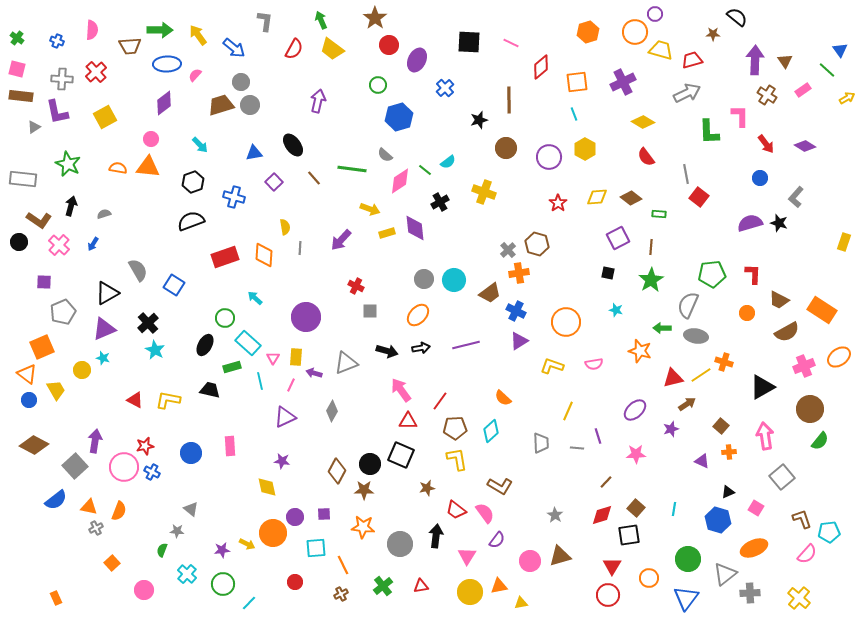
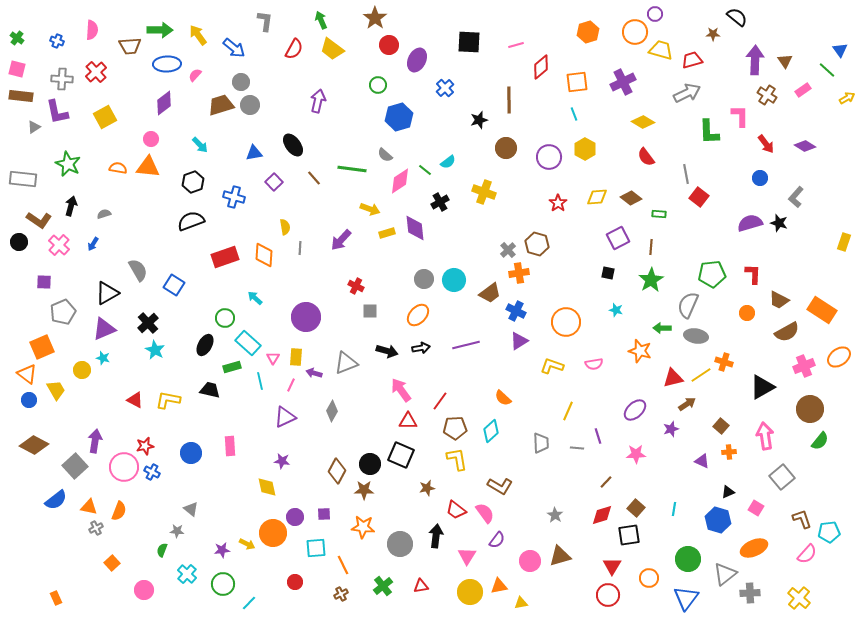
pink line at (511, 43): moved 5 px right, 2 px down; rotated 42 degrees counterclockwise
